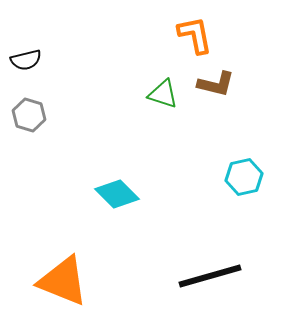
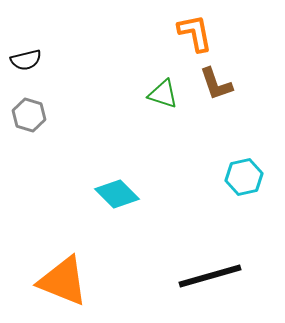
orange L-shape: moved 2 px up
brown L-shape: rotated 57 degrees clockwise
